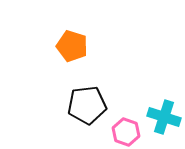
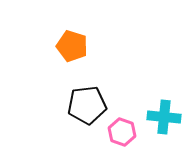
cyan cross: rotated 12 degrees counterclockwise
pink hexagon: moved 4 px left
